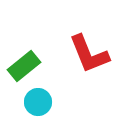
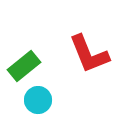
cyan circle: moved 2 px up
